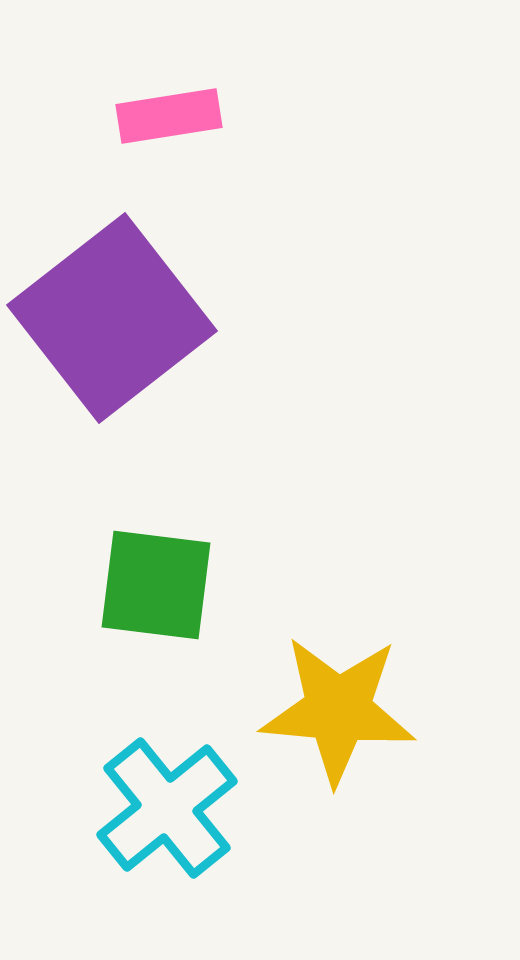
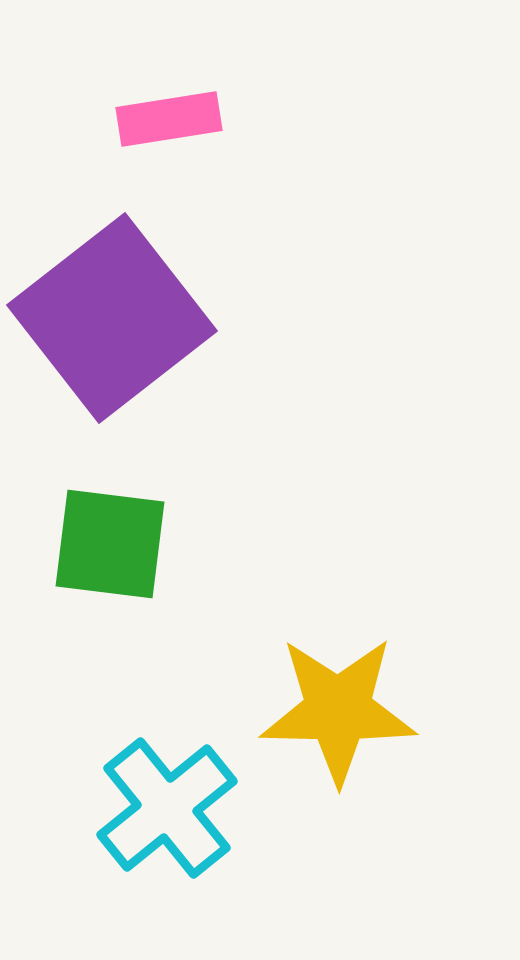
pink rectangle: moved 3 px down
green square: moved 46 px left, 41 px up
yellow star: rotated 4 degrees counterclockwise
